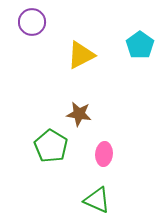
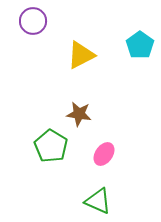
purple circle: moved 1 px right, 1 px up
pink ellipse: rotated 30 degrees clockwise
green triangle: moved 1 px right, 1 px down
